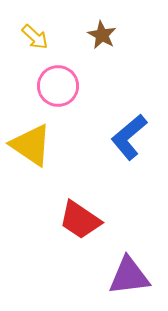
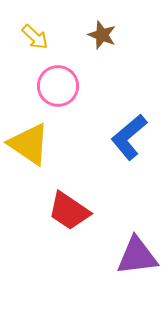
brown star: rotated 8 degrees counterclockwise
yellow triangle: moved 2 px left, 1 px up
red trapezoid: moved 11 px left, 9 px up
purple triangle: moved 8 px right, 20 px up
